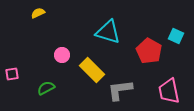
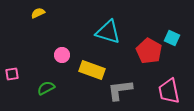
cyan square: moved 4 px left, 2 px down
yellow rectangle: rotated 25 degrees counterclockwise
